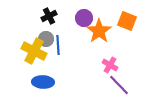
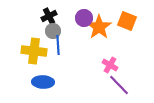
orange star: moved 4 px up
gray circle: moved 7 px right, 8 px up
yellow cross: rotated 20 degrees counterclockwise
